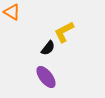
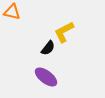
orange triangle: rotated 18 degrees counterclockwise
purple ellipse: rotated 15 degrees counterclockwise
